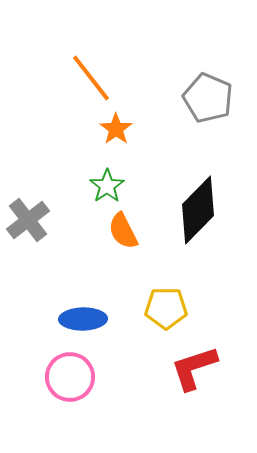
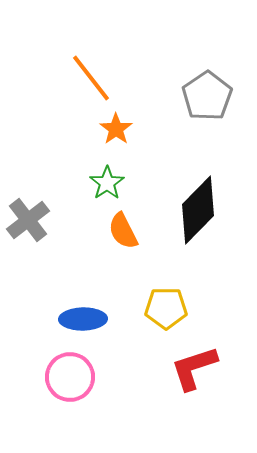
gray pentagon: moved 1 px left, 2 px up; rotated 15 degrees clockwise
green star: moved 3 px up
